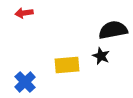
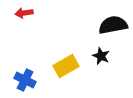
black semicircle: moved 5 px up
yellow rectangle: moved 1 px left, 1 px down; rotated 25 degrees counterclockwise
blue cross: moved 2 px up; rotated 20 degrees counterclockwise
